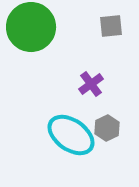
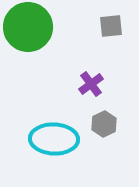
green circle: moved 3 px left
gray hexagon: moved 3 px left, 4 px up
cyan ellipse: moved 17 px left, 4 px down; rotated 33 degrees counterclockwise
